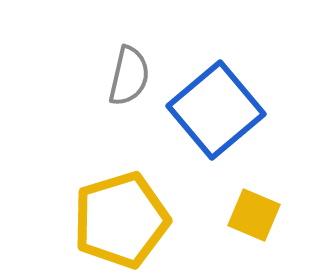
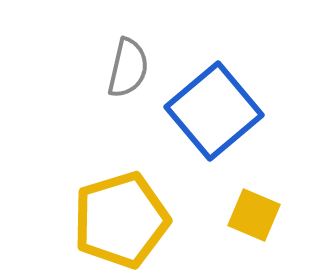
gray semicircle: moved 1 px left, 8 px up
blue square: moved 2 px left, 1 px down
